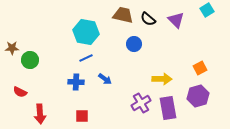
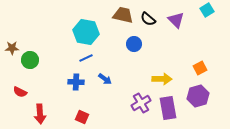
red square: moved 1 px down; rotated 24 degrees clockwise
